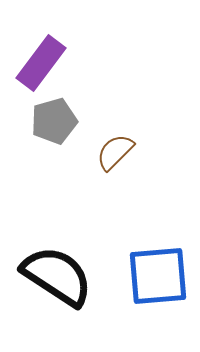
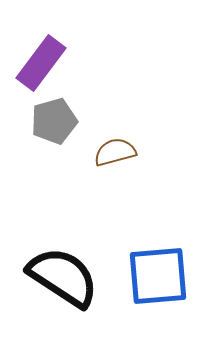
brown semicircle: rotated 30 degrees clockwise
black semicircle: moved 6 px right, 1 px down
